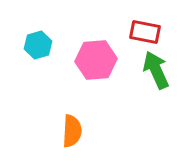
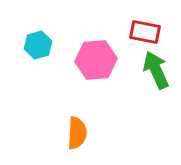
orange semicircle: moved 5 px right, 2 px down
